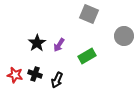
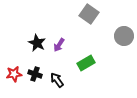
gray square: rotated 12 degrees clockwise
black star: rotated 12 degrees counterclockwise
green rectangle: moved 1 px left, 7 px down
red star: moved 1 px left, 1 px up; rotated 21 degrees counterclockwise
black arrow: rotated 119 degrees clockwise
